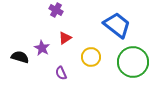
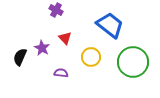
blue trapezoid: moved 7 px left
red triangle: rotated 40 degrees counterclockwise
black semicircle: rotated 84 degrees counterclockwise
purple semicircle: rotated 120 degrees clockwise
